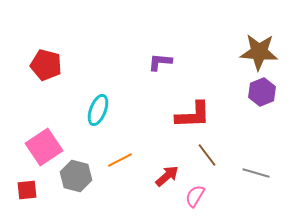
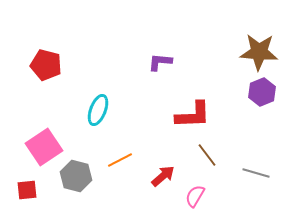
red arrow: moved 4 px left
